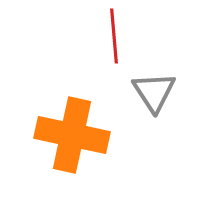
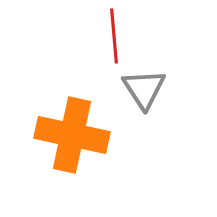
gray triangle: moved 10 px left, 3 px up
